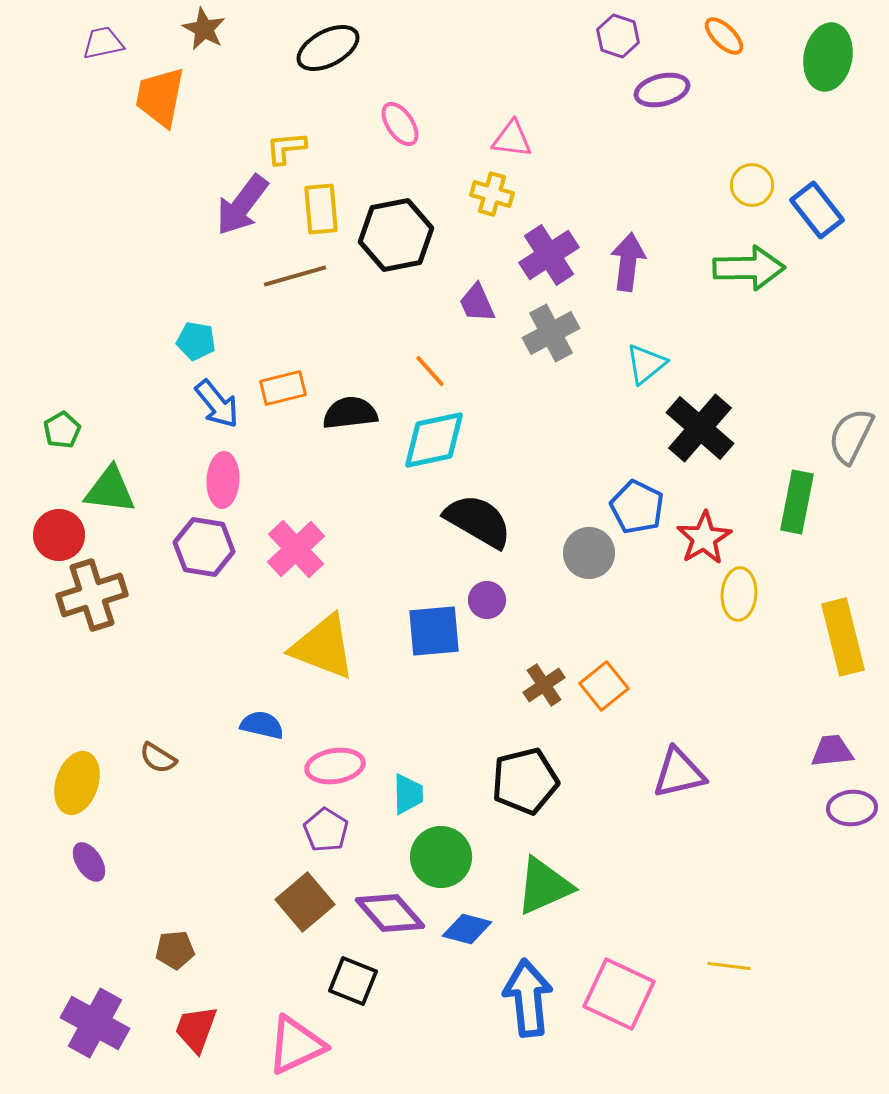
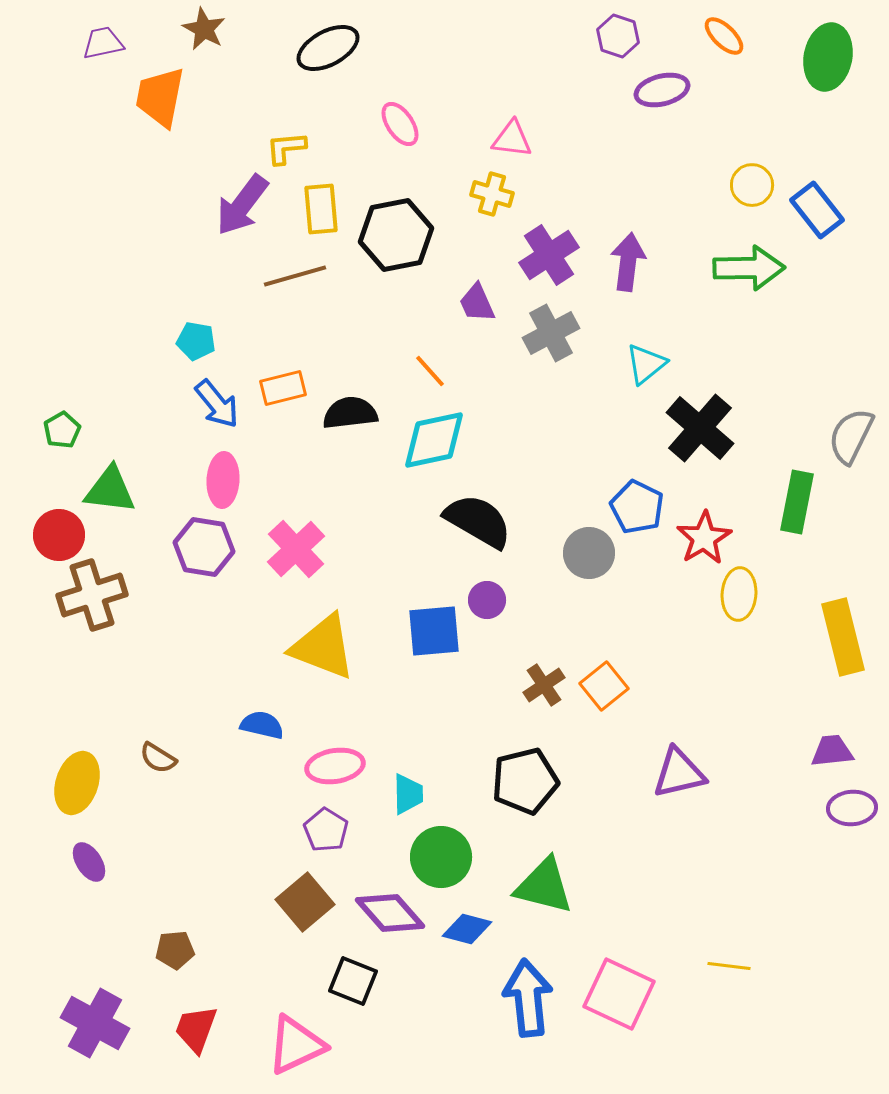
green triangle at (544, 886): rotated 38 degrees clockwise
